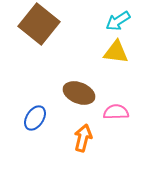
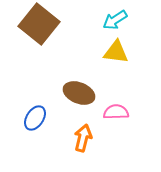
cyan arrow: moved 3 px left, 1 px up
